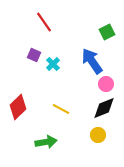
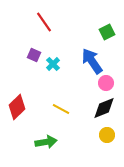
pink circle: moved 1 px up
red diamond: moved 1 px left
yellow circle: moved 9 px right
